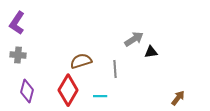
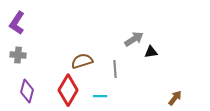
brown semicircle: moved 1 px right
brown arrow: moved 3 px left
